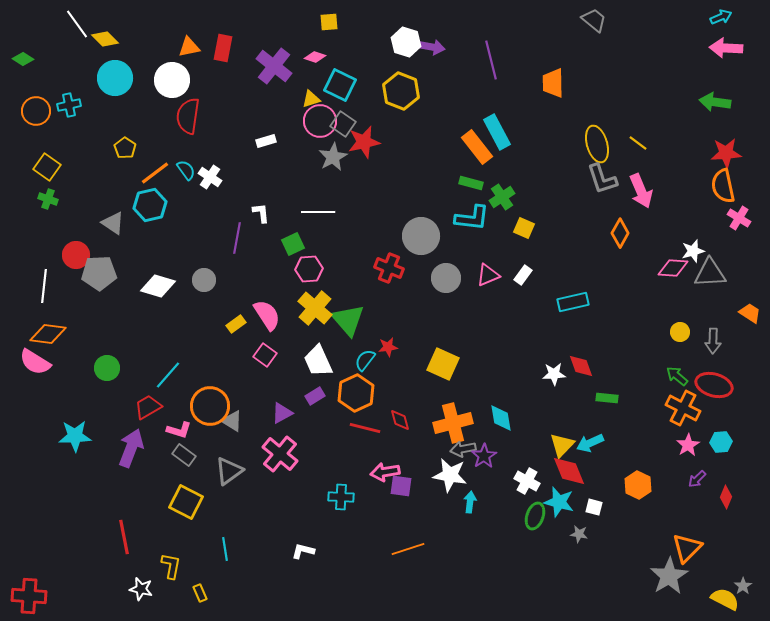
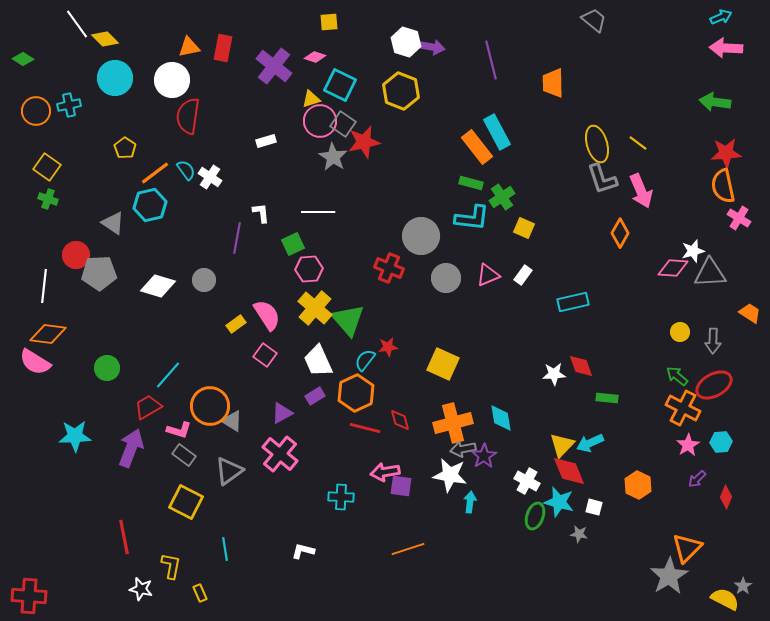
gray star at (333, 157): rotated 12 degrees counterclockwise
red ellipse at (714, 385): rotated 45 degrees counterclockwise
